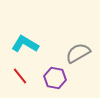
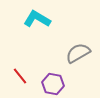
cyan L-shape: moved 12 px right, 25 px up
purple hexagon: moved 2 px left, 6 px down
